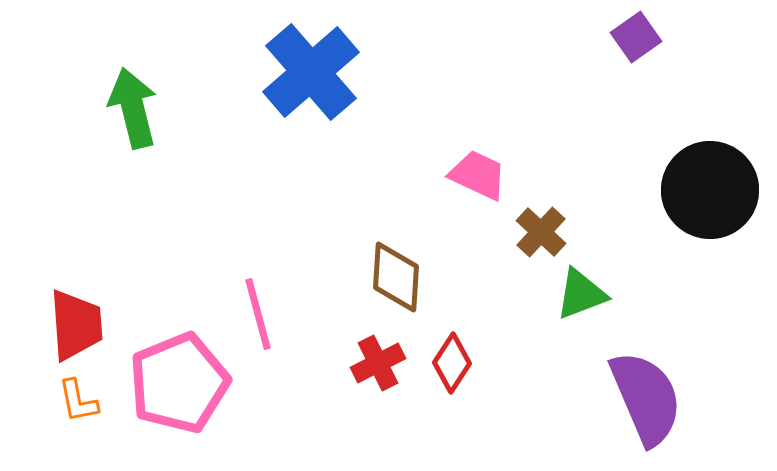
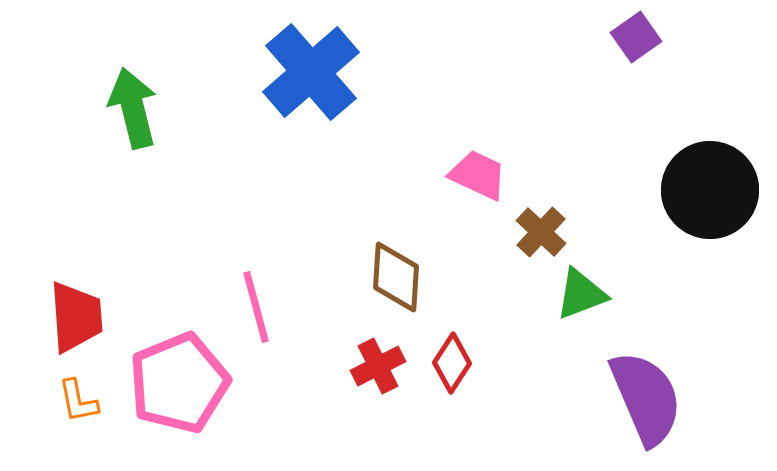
pink line: moved 2 px left, 7 px up
red trapezoid: moved 8 px up
red cross: moved 3 px down
